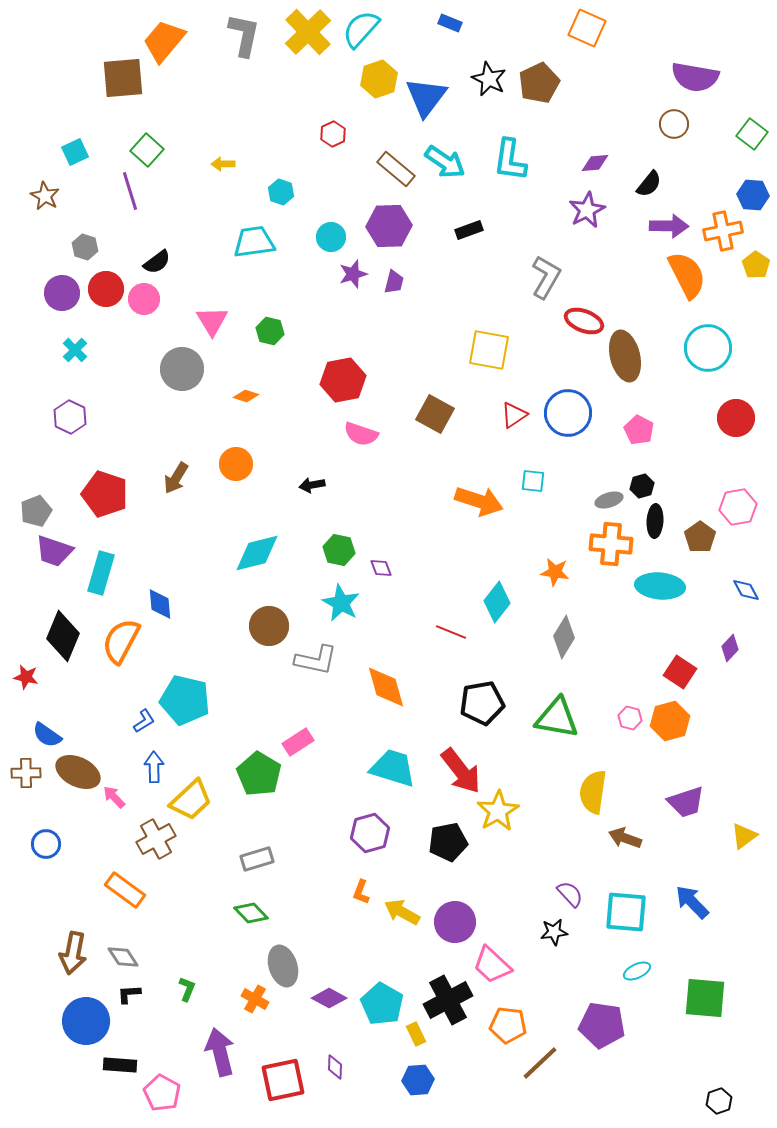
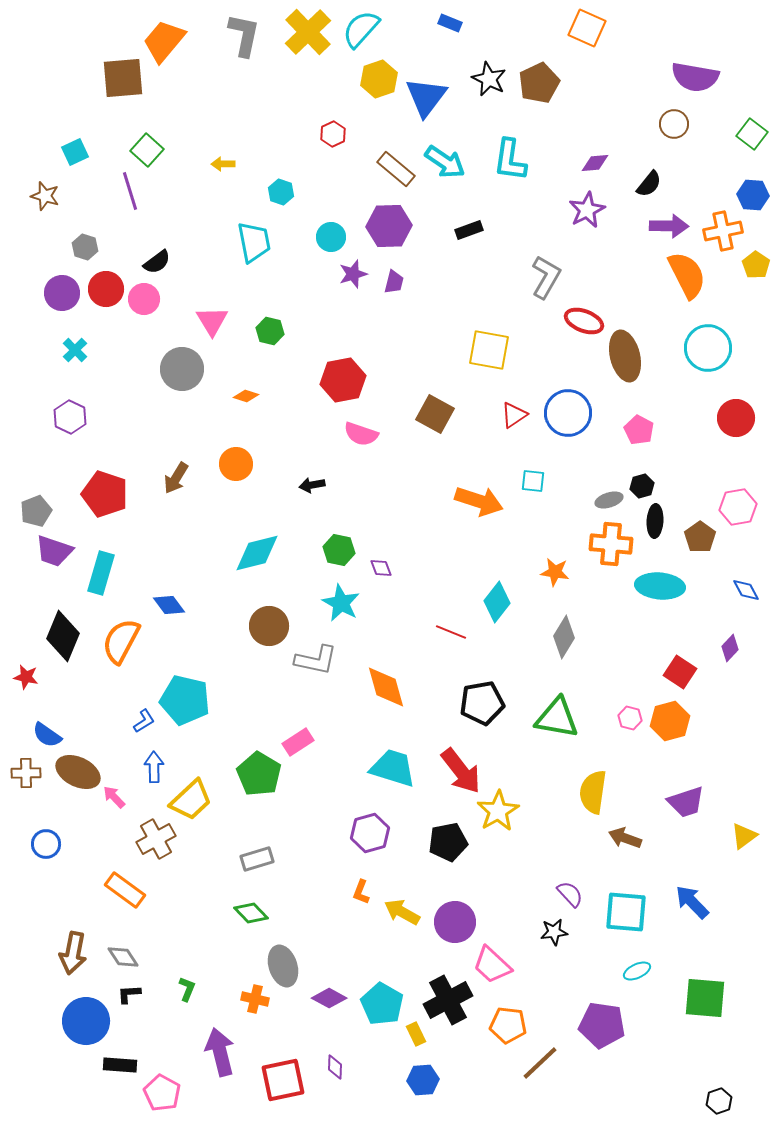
brown star at (45, 196): rotated 12 degrees counterclockwise
cyan trapezoid at (254, 242): rotated 87 degrees clockwise
blue diamond at (160, 604): moved 9 px right, 1 px down; rotated 32 degrees counterclockwise
orange cross at (255, 999): rotated 16 degrees counterclockwise
blue hexagon at (418, 1080): moved 5 px right
